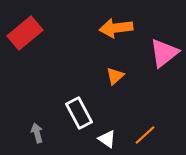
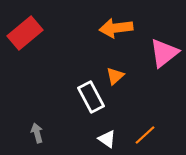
white rectangle: moved 12 px right, 16 px up
